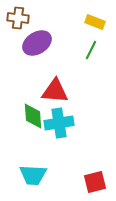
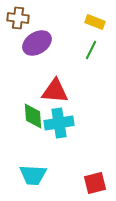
red square: moved 1 px down
